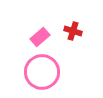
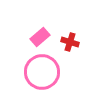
red cross: moved 3 px left, 11 px down
